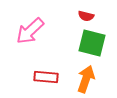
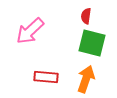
red semicircle: rotated 84 degrees clockwise
